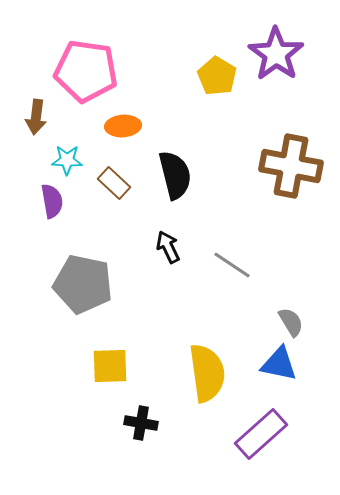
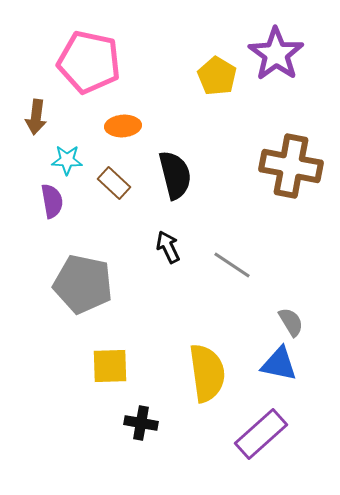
pink pentagon: moved 3 px right, 9 px up; rotated 4 degrees clockwise
